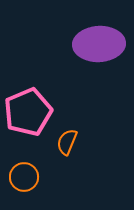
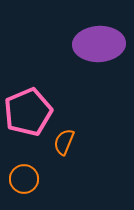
orange semicircle: moved 3 px left
orange circle: moved 2 px down
